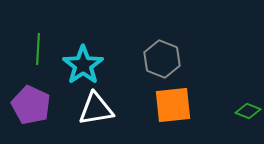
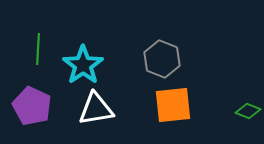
purple pentagon: moved 1 px right, 1 px down
